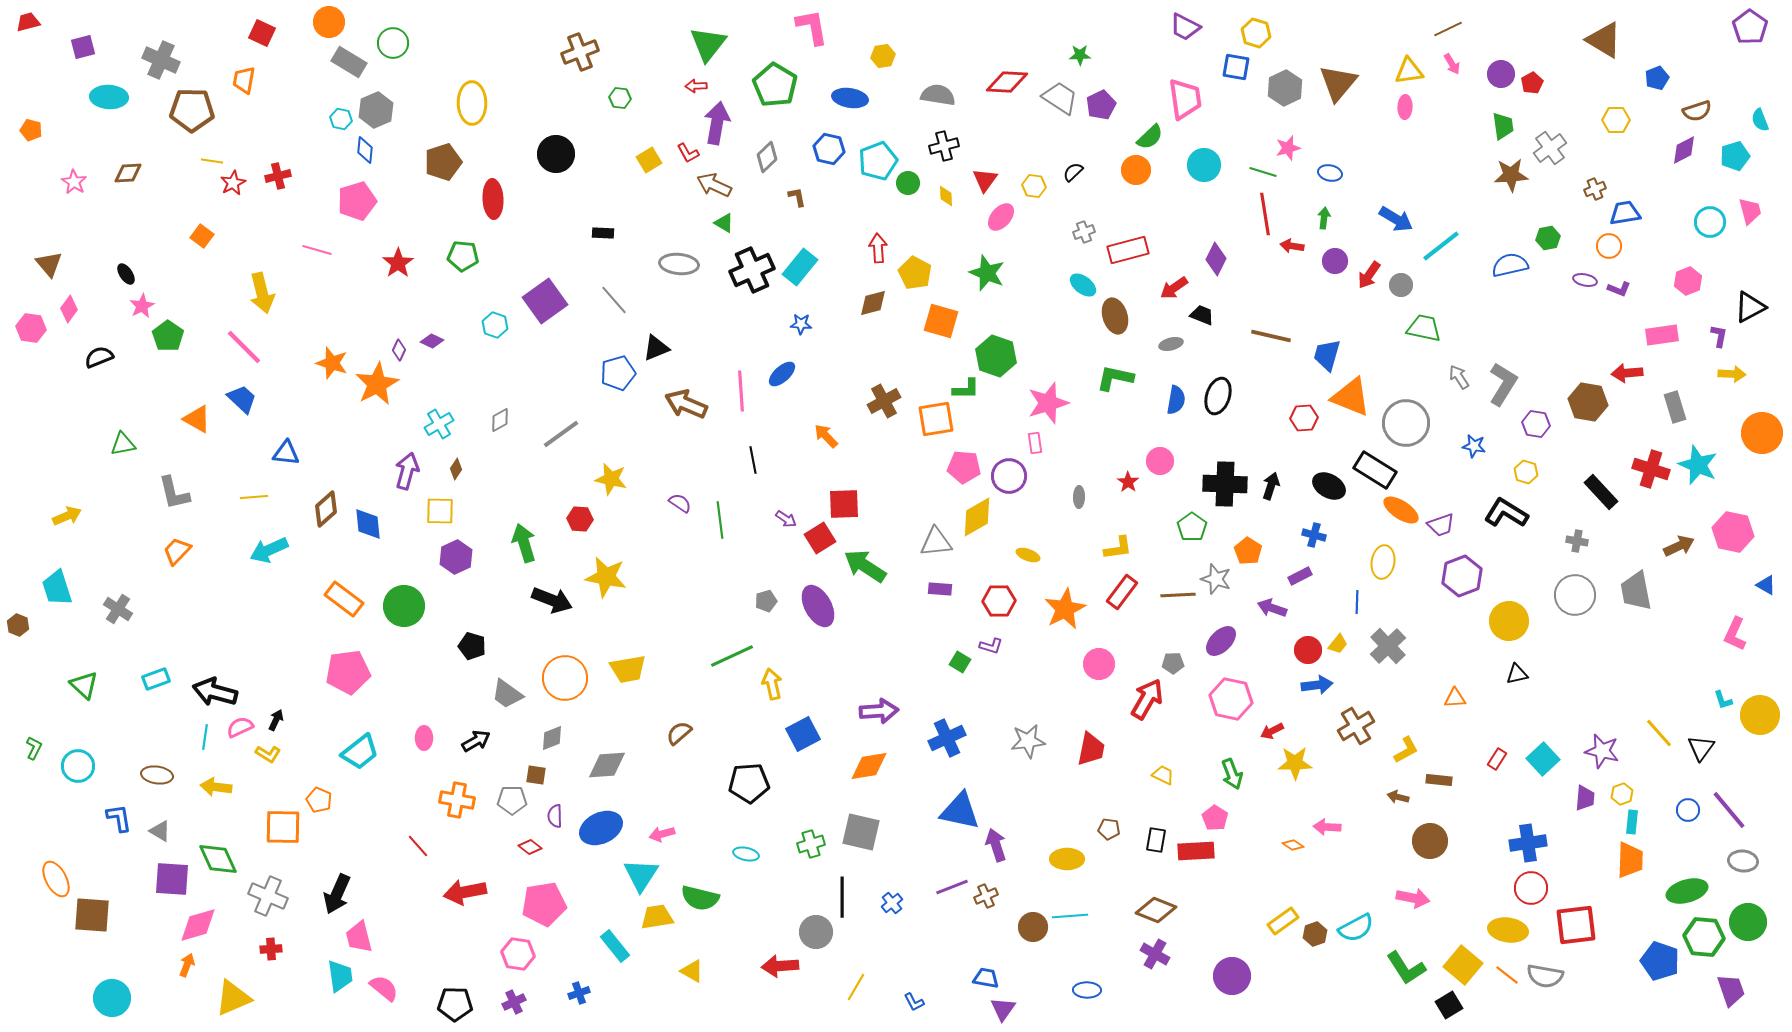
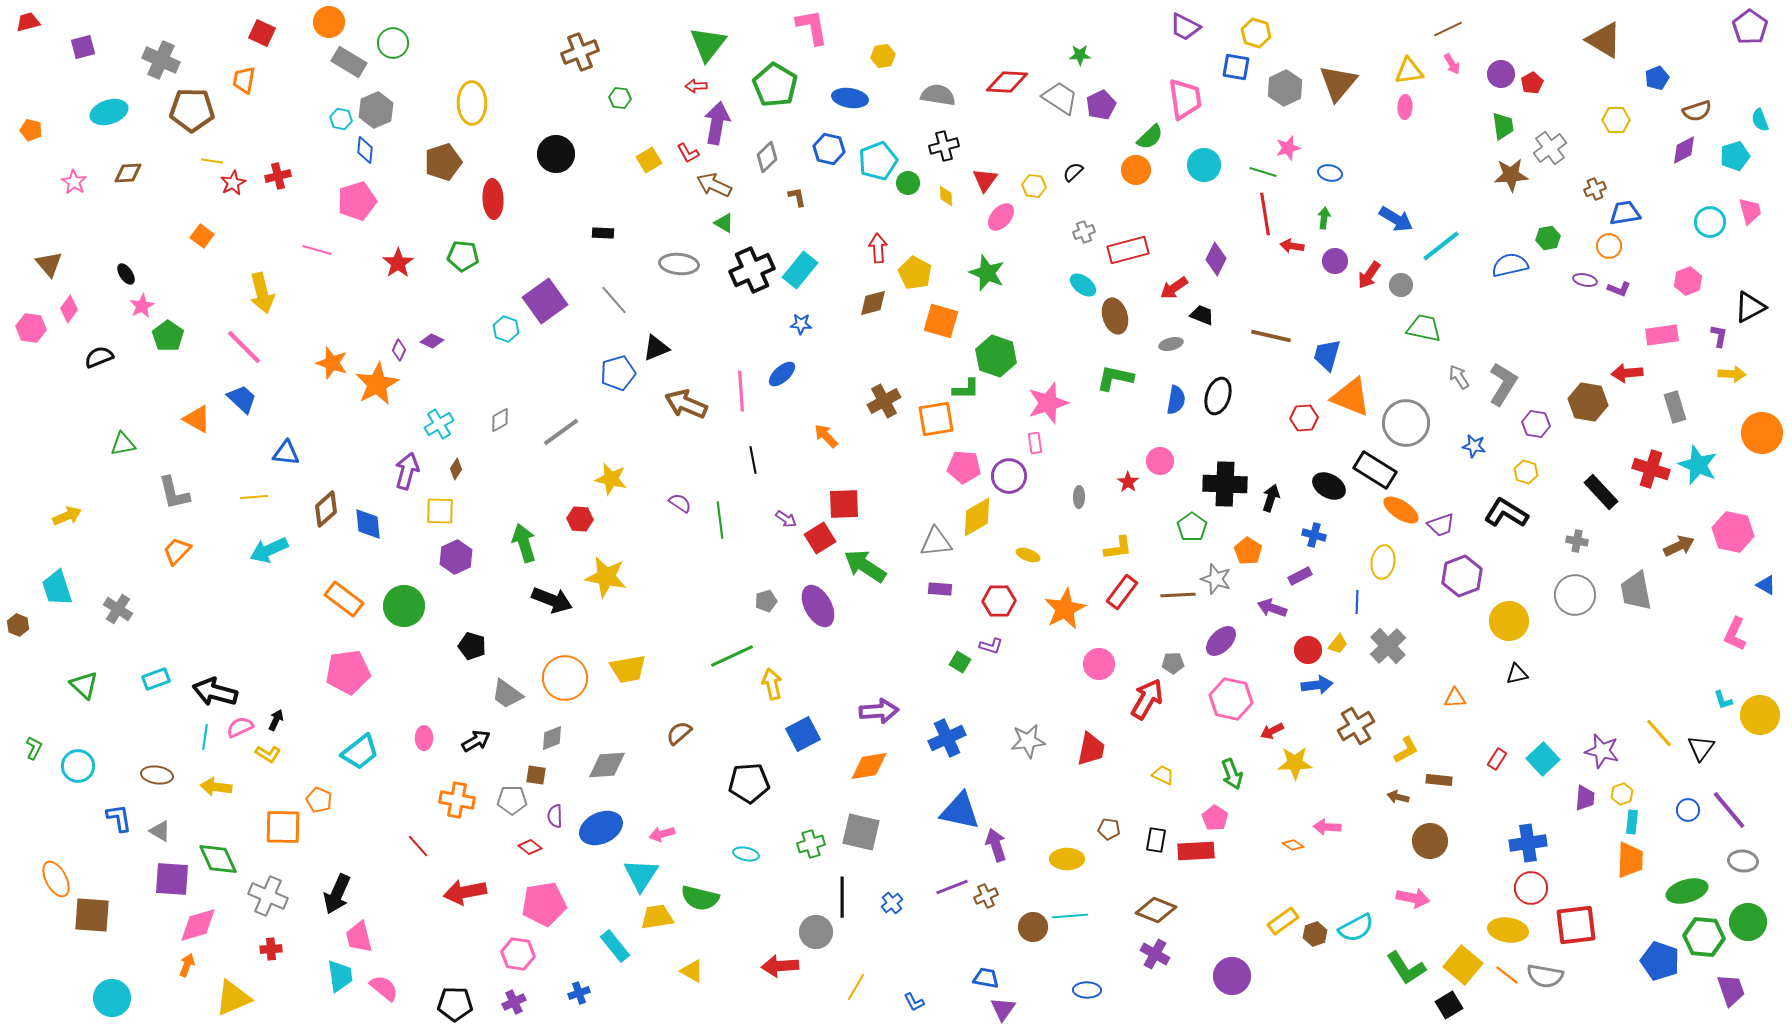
cyan ellipse at (109, 97): moved 15 px down; rotated 21 degrees counterclockwise
cyan rectangle at (800, 267): moved 3 px down
cyan hexagon at (495, 325): moved 11 px right, 4 px down
gray line at (561, 434): moved 2 px up
black arrow at (1271, 486): moved 12 px down
